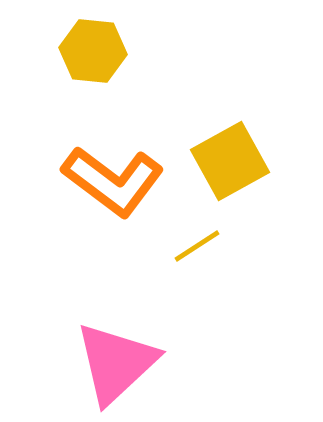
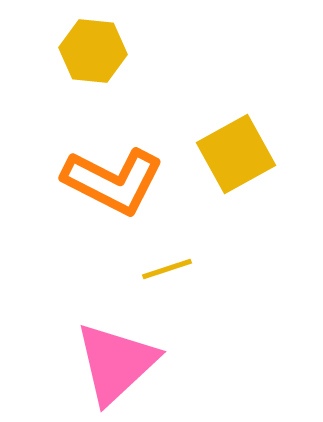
yellow square: moved 6 px right, 7 px up
orange L-shape: rotated 10 degrees counterclockwise
yellow line: moved 30 px left, 23 px down; rotated 15 degrees clockwise
